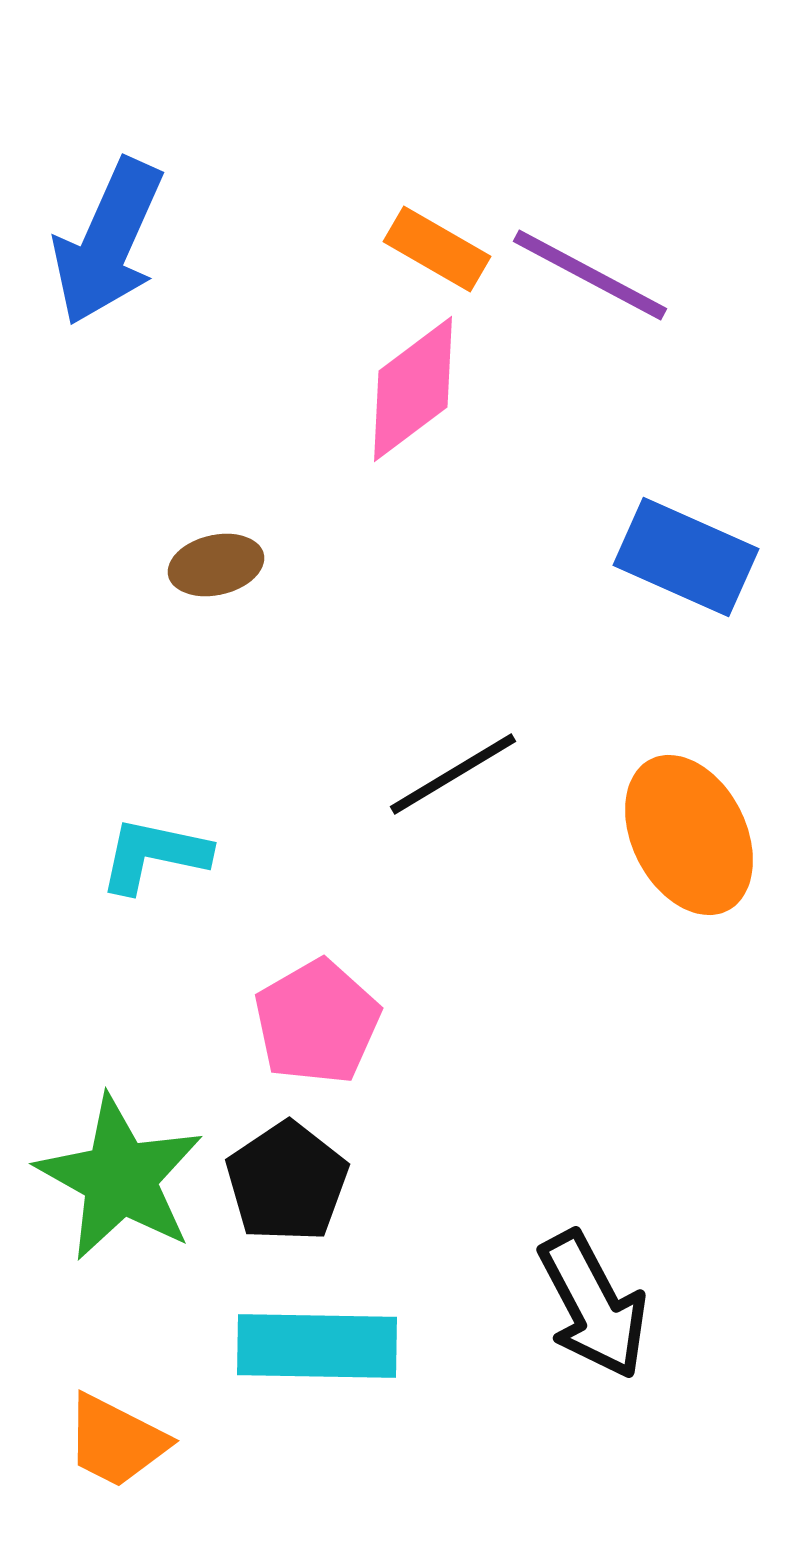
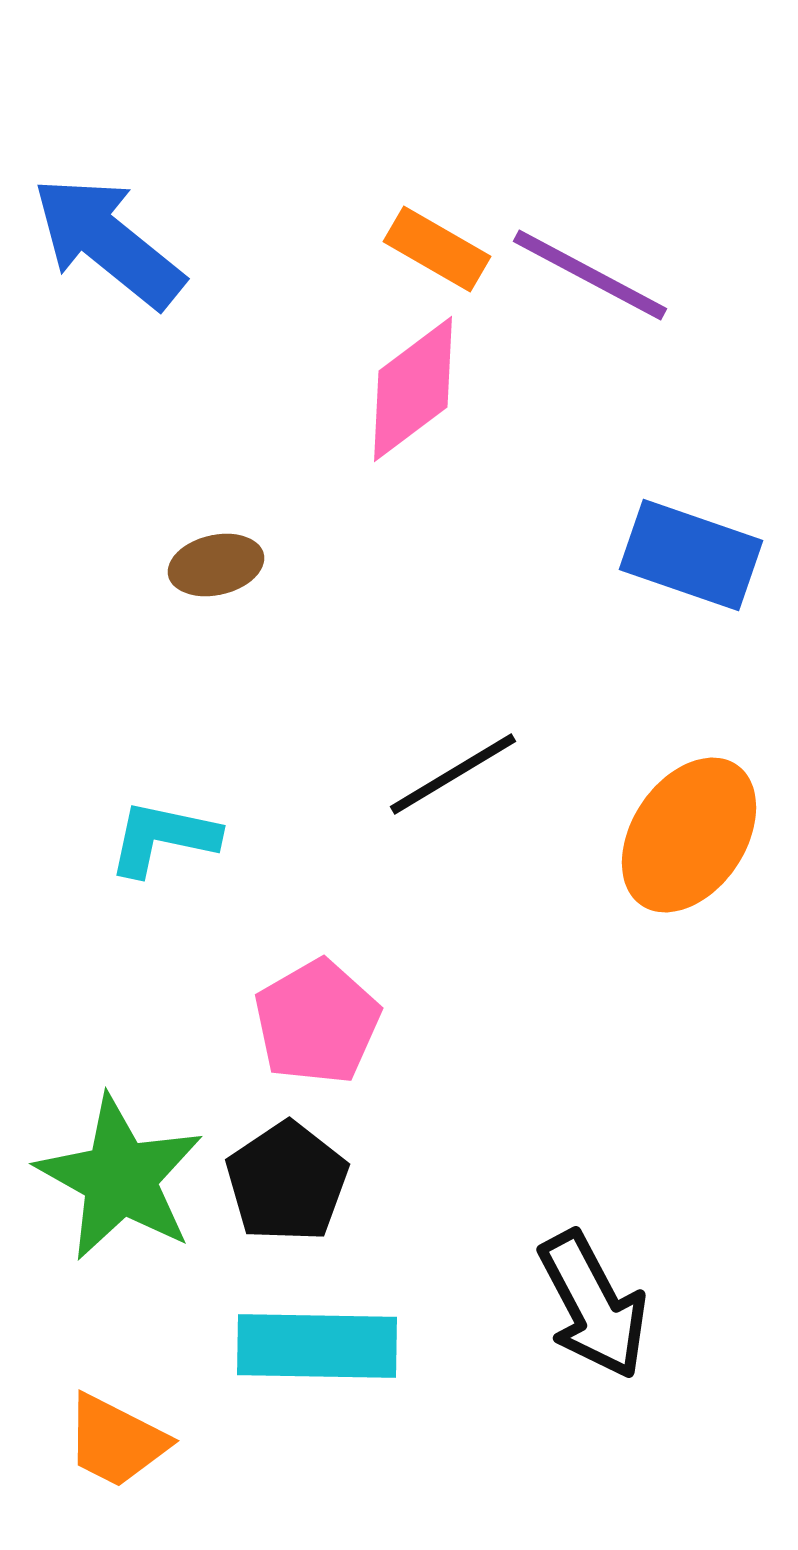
blue arrow: rotated 105 degrees clockwise
blue rectangle: moved 5 px right, 2 px up; rotated 5 degrees counterclockwise
orange ellipse: rotated 61 degrees clockwise
cyan L-shape: moved 9 px right, 17 px up
